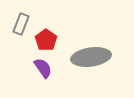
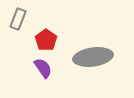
gray rectangle: moved 3 px left, 5 px up
gray ellipse: moved 2 px right
